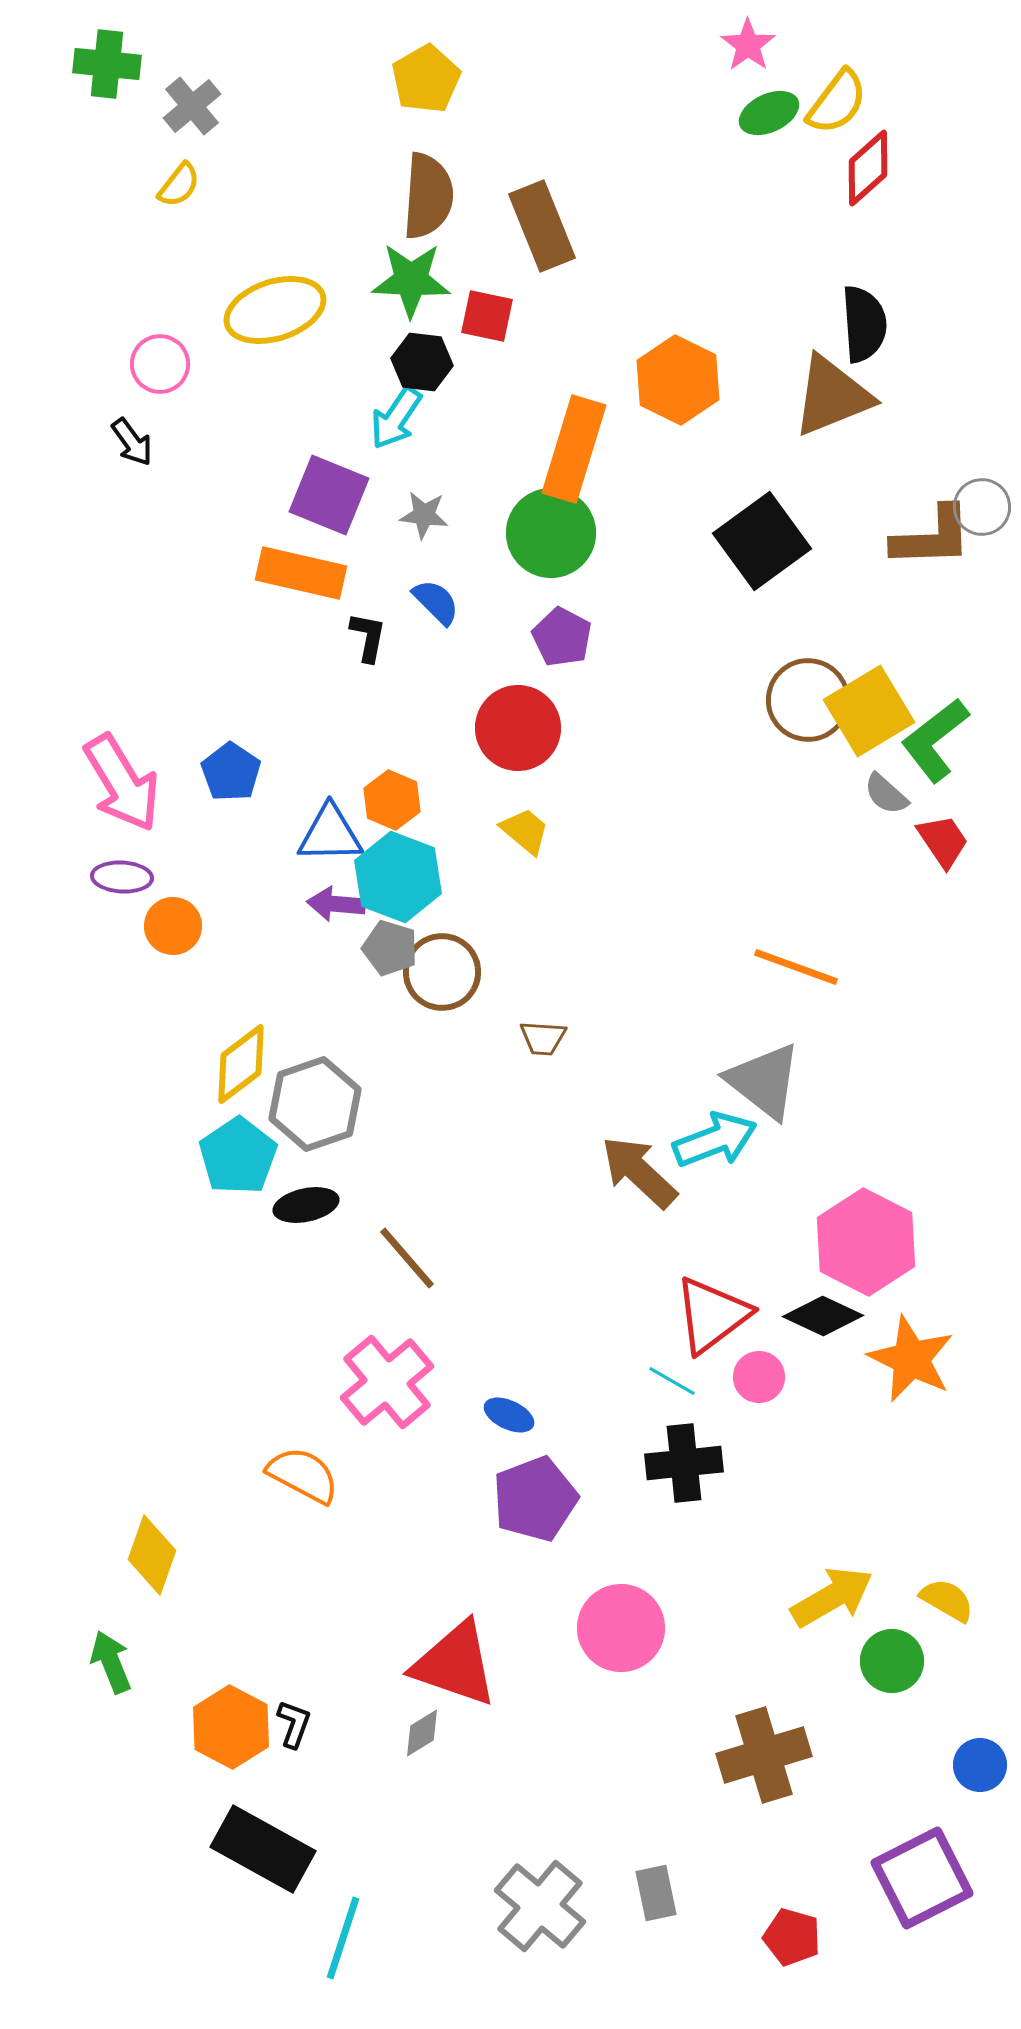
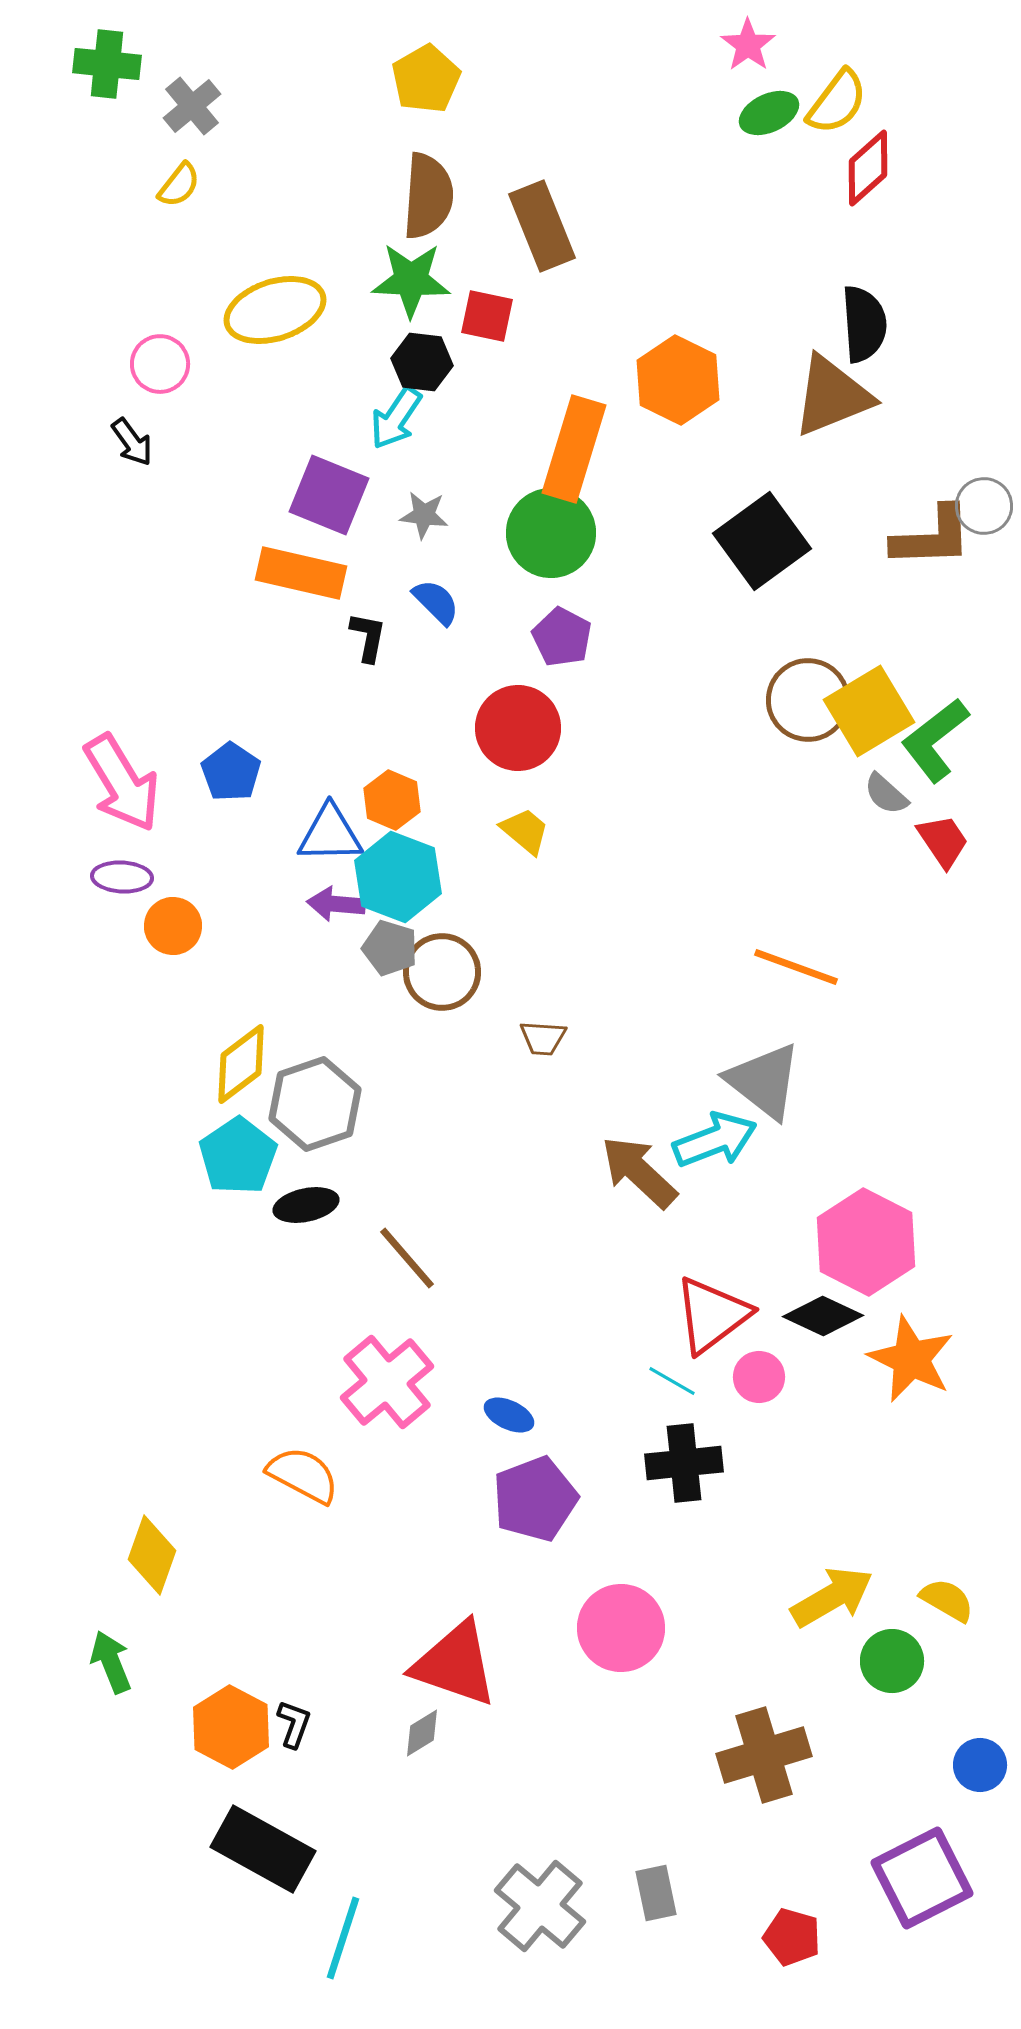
gray circle at (982, 507): moved 2 px right, 1 px up
